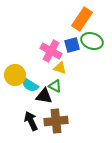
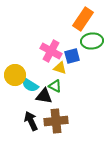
orange rectangle: moved 1 px right
green ellipse: rotated 25 degrees counterclockwise
blue square: moved 11 px down
